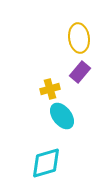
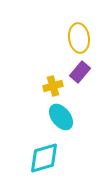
yellow cross: moved 3 px right, 3 px up
cyan ellipse: moved 1 px left, 1 px down
cyan diamond: moved 2 px left, 5 px up
